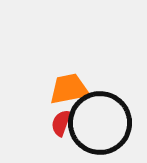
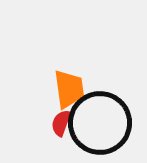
orange trapezoid: rotated 93 degrees clockwise
